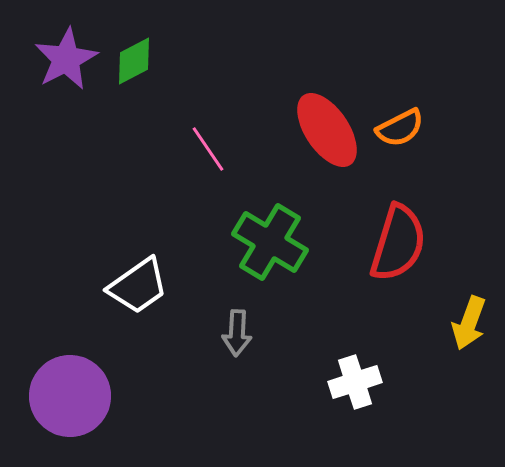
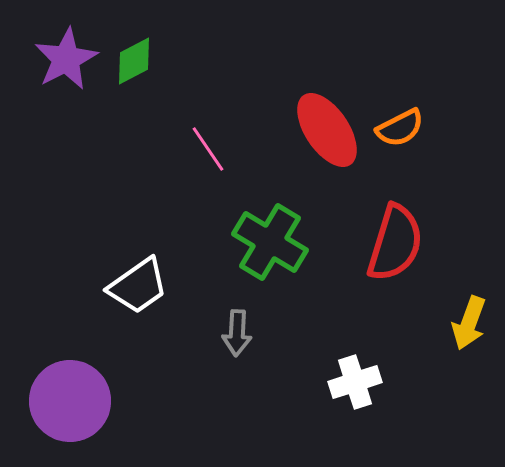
red semicircle: moved 3 px left
purple circle: moved 5 px down
